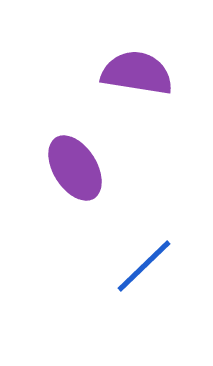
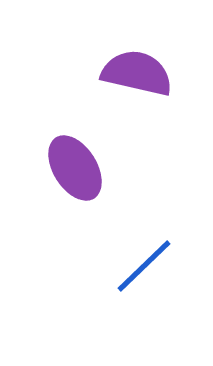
purple semicircle: rotated 4 degrees clockwise
